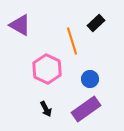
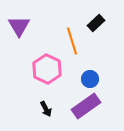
purple triangle: moved 1 px left, 1 px down; rotated 30 degrees clockwise
purple rectangle: moved 3 px up
